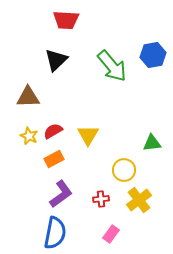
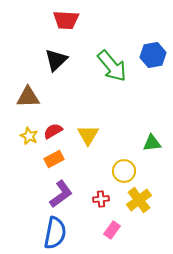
yellow circle: moved 1 px down
pink rectangle: moved 1 px right, 4 px up
